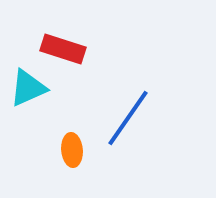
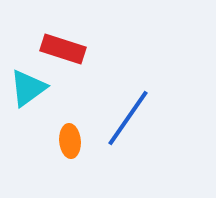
cyan triangle: rotated 12 degrees counterclockwise
orange ellipse: moved 2 px left, 9 px up
